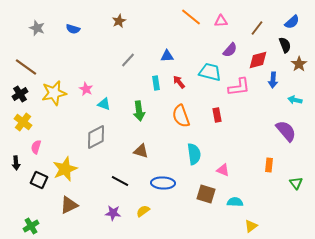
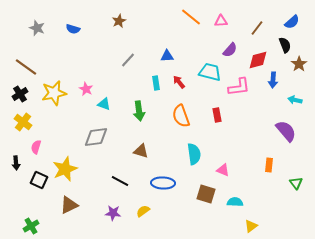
gray diamond at (96, 137): rotated 20 degrees clockwise
